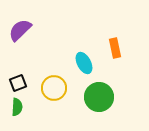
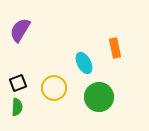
purple semicircle: rotated 15 degrees counterclockwise
